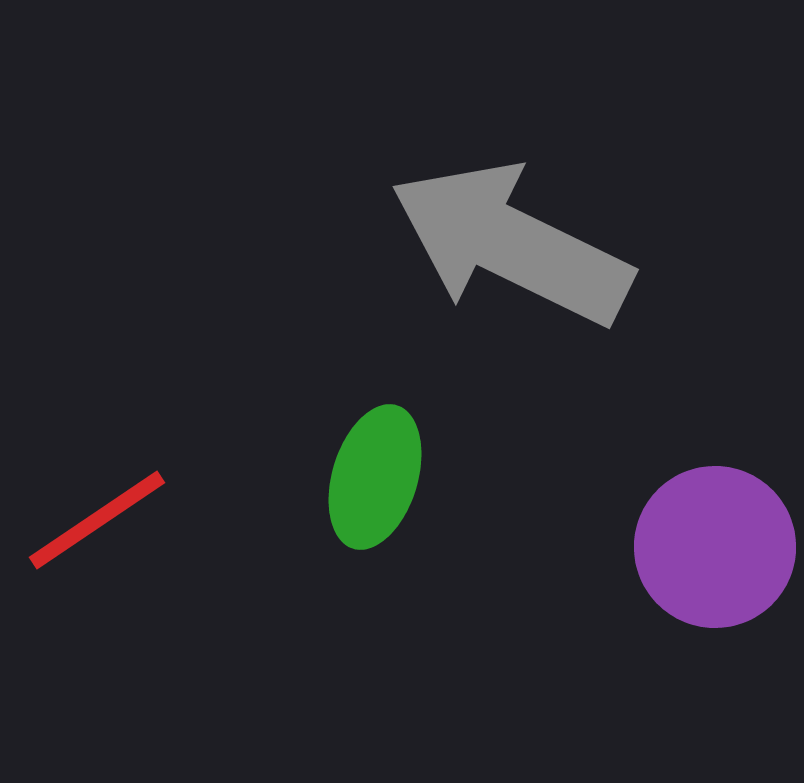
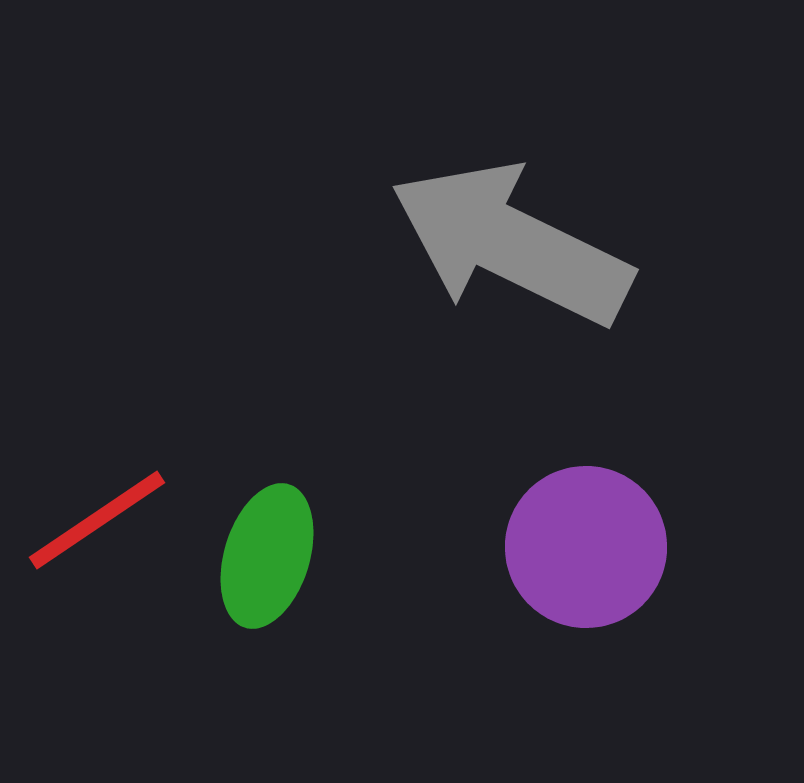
green ellipse: moved 108 px left, 79 px down
purple circle: moved 129 px left
